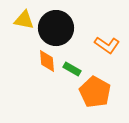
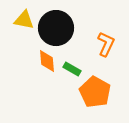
orange L-shape: moved 1 px left, 1 px up; rotated 100 degrees counterclockwise
